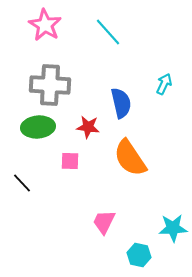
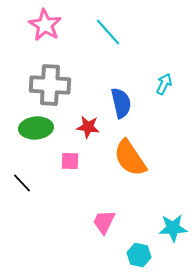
green ellipse: moved 2 px left, 1 px down
